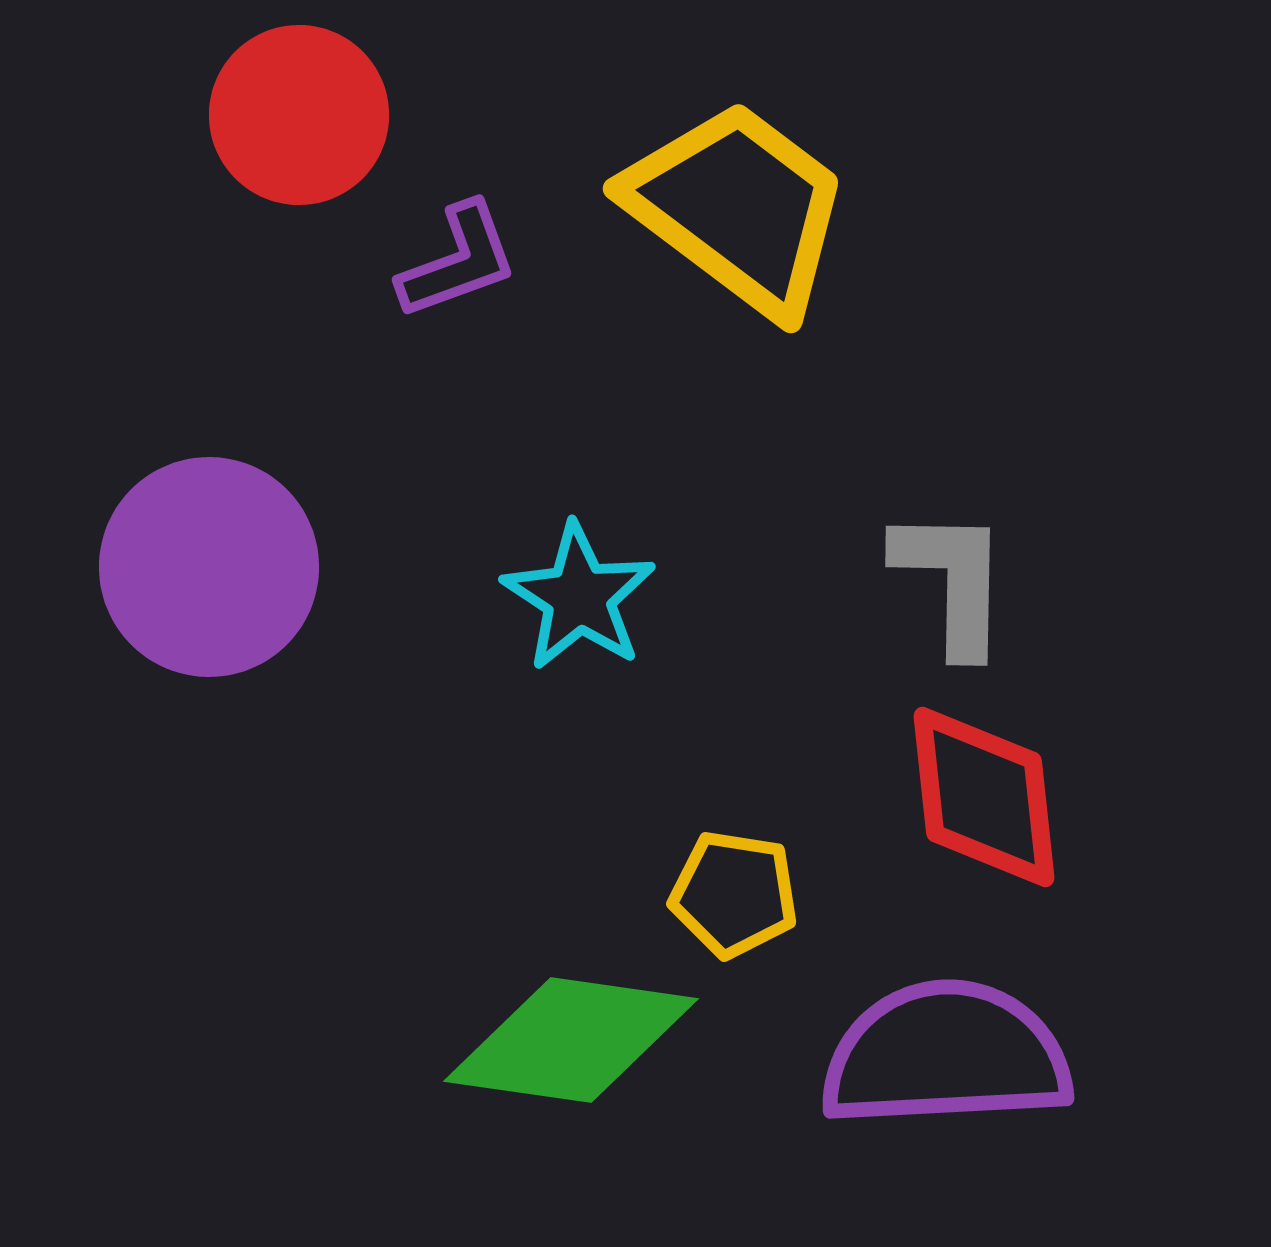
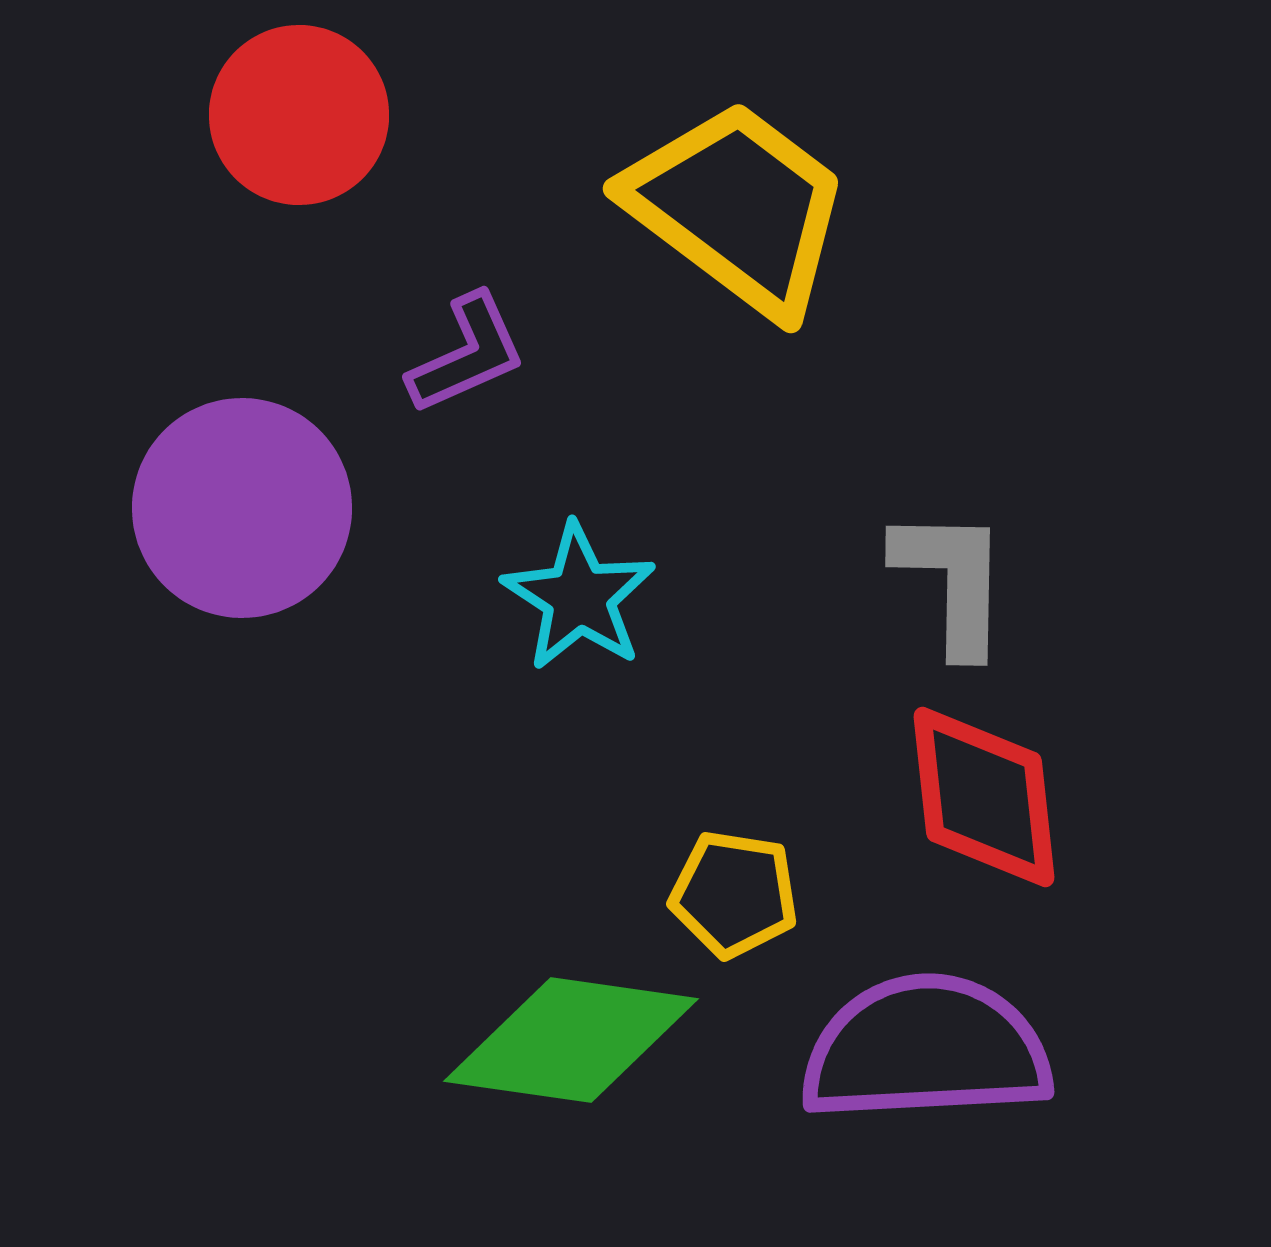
purple L-shape: moved 9 px right, 93 px down; rotated 4 degrees counterclockwise
purple circle: moved 33 px right, 59 px up
purple semicircle: moved 20 px left, 6 px up
